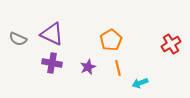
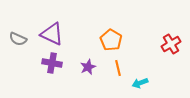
orange pentagon: rotated 10 degrees counterclockwise
